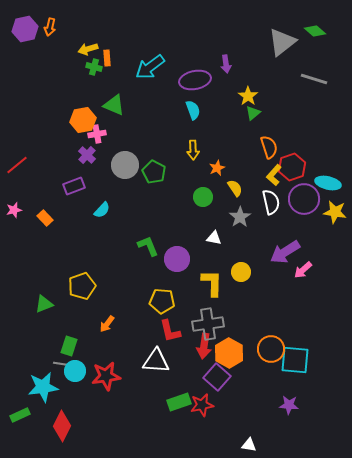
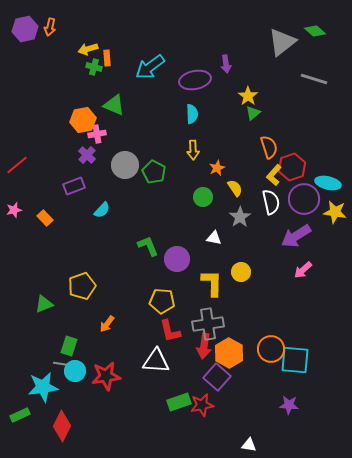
cyan semicircle at (193, 110): moved 1 px left, 4 px down; rotated 18 degrees clockwise
purple arrow at (285, 252): moved 11 px right, 16 px up
